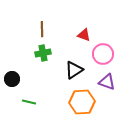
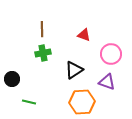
pink circle: moved 8 px right
